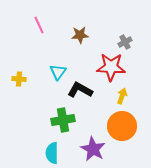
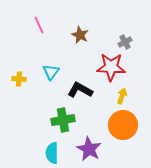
brown star: rotated 30 degrees clockwise
cyan triangle: moved 7 px left
orange circle: moved 1 px right, 1 px up
purple star: moved 4 px left
